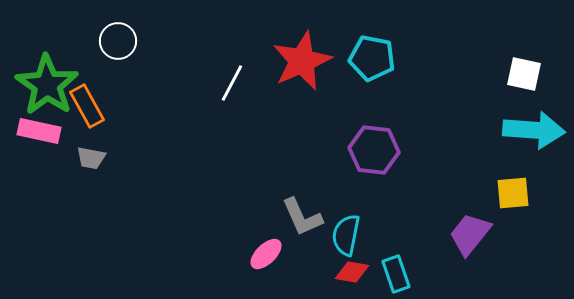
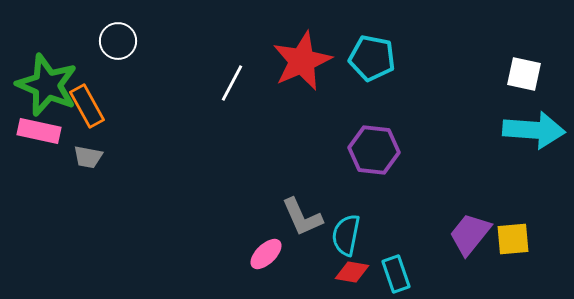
green star: rotated 12 degrees counterclockwise
gray trapezoid: moved 3 px left, 1 px up
yellow square: moved 46 px down
